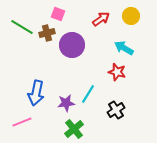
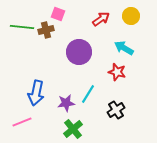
green line: rotated 25 degrees counterclockwise
brown cross: moved 1 px left, 3 px up
purple circle: moved 7 px right, 7 px down
green cross: moved 1 px left
